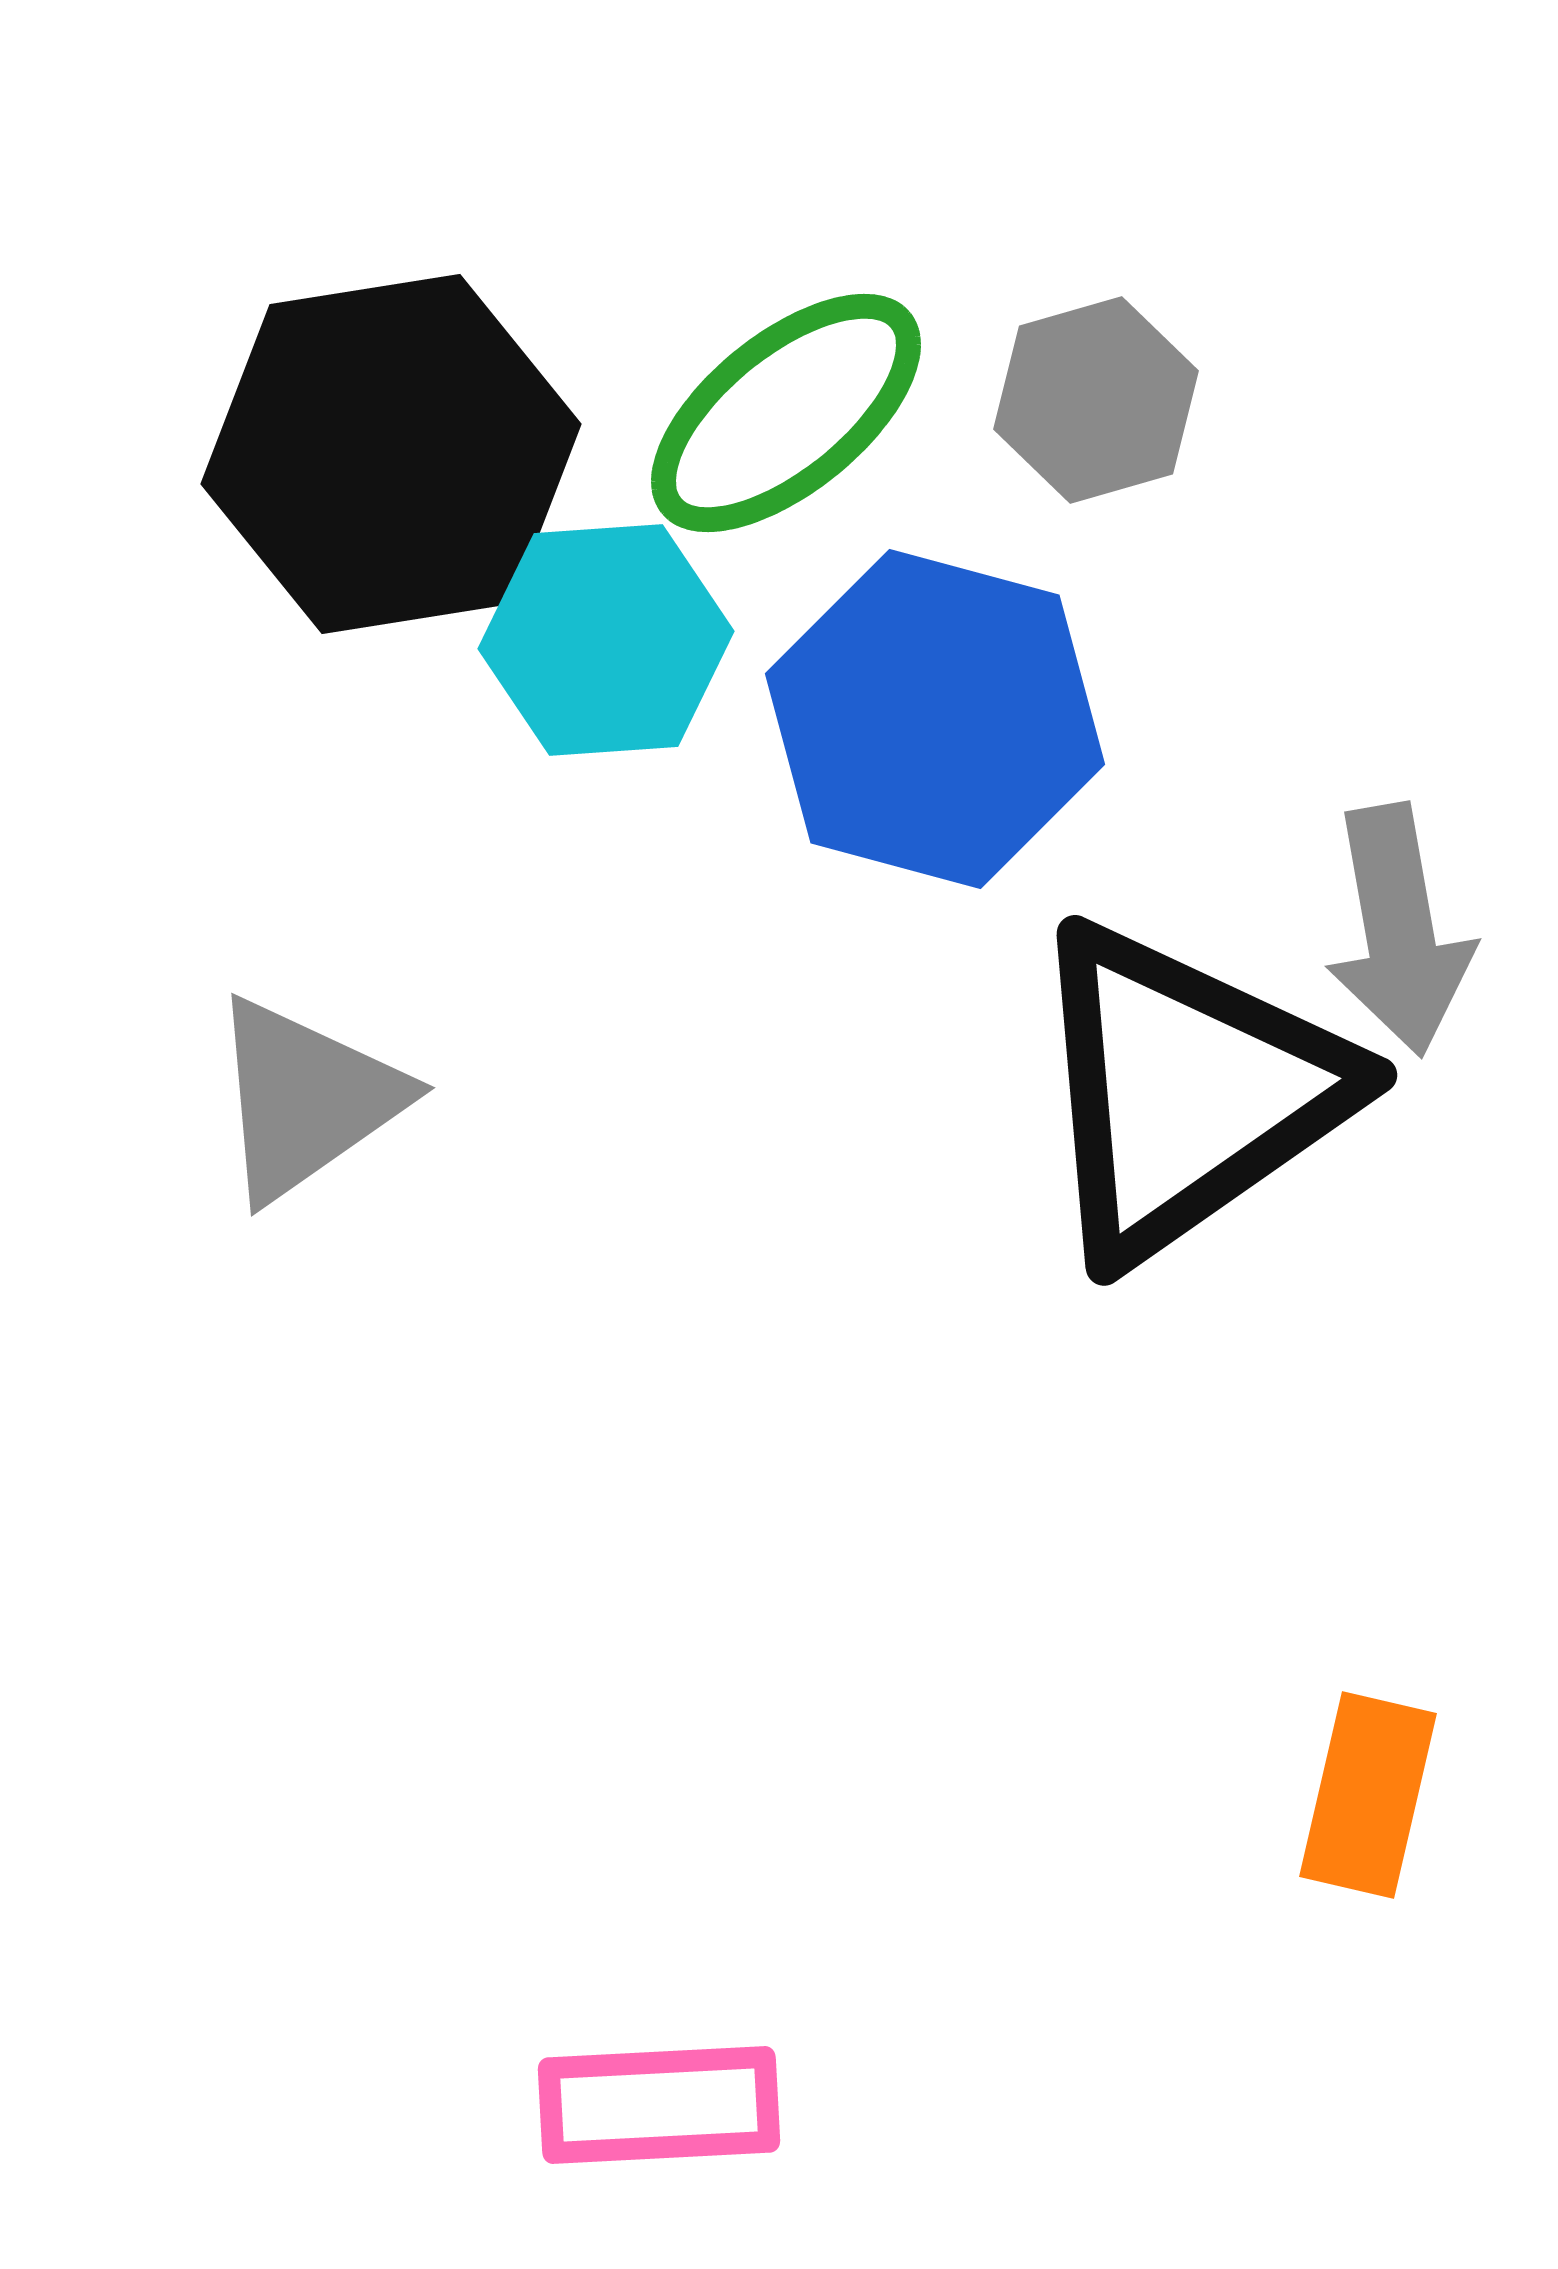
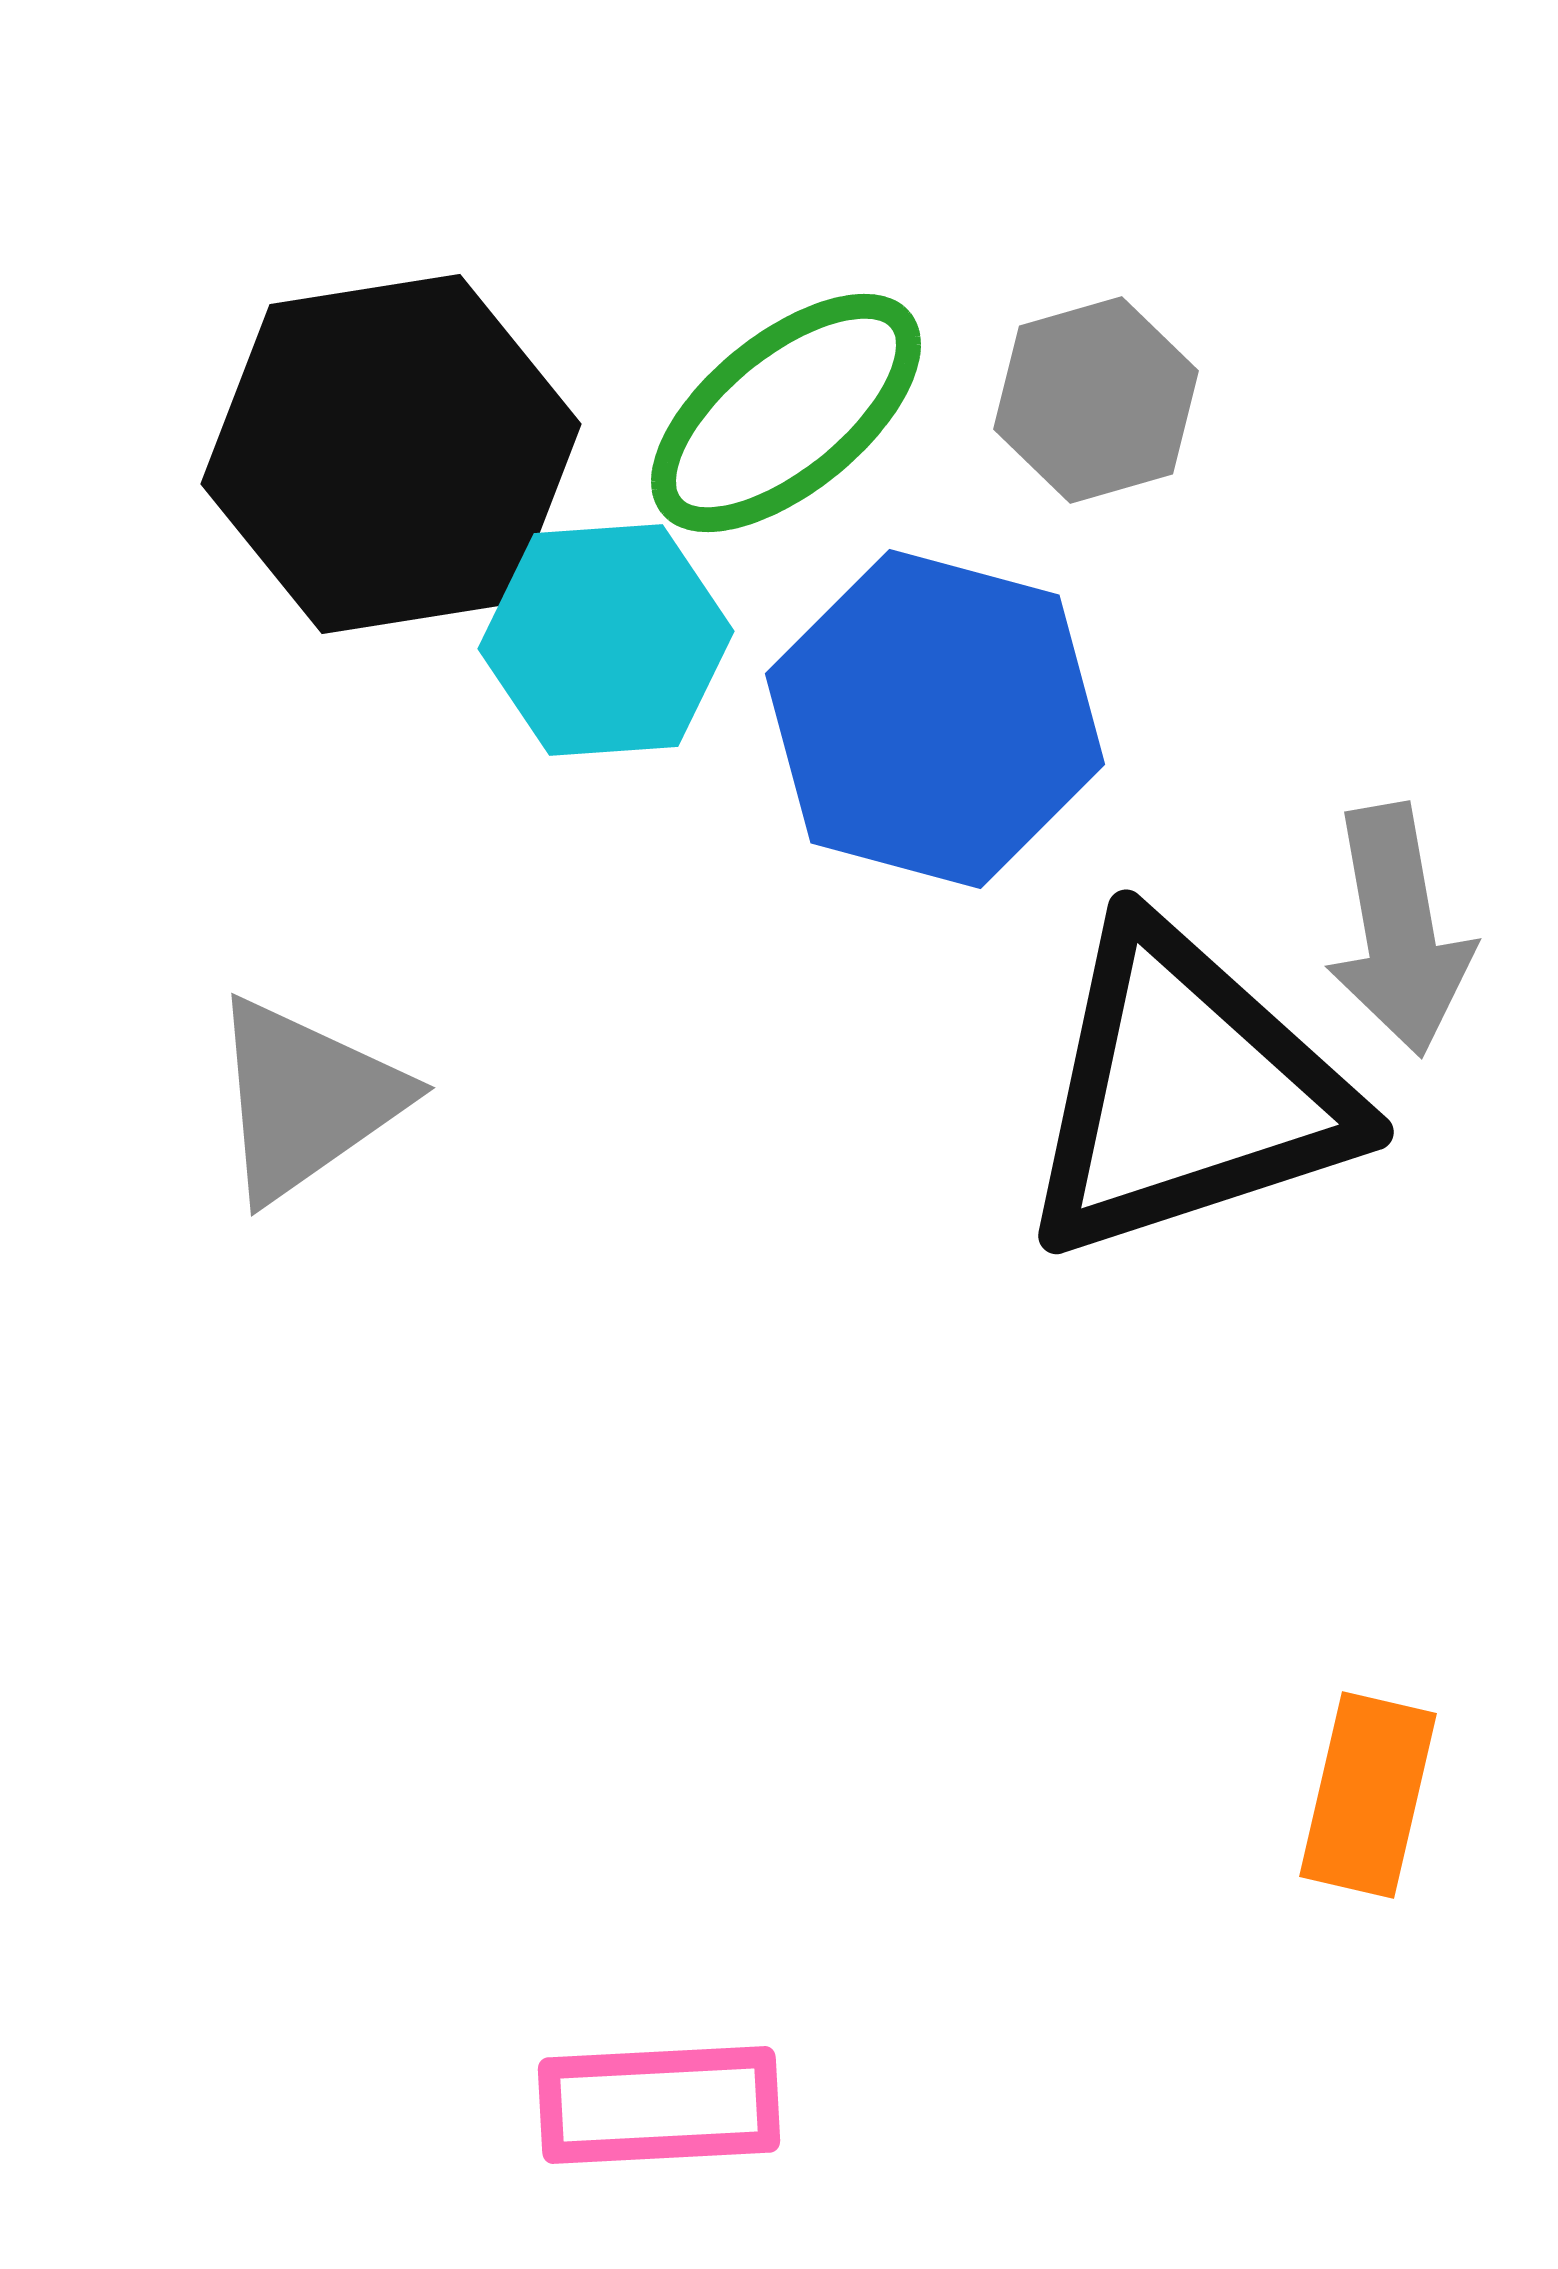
black triangle: rotated 17 degrees clockwise
